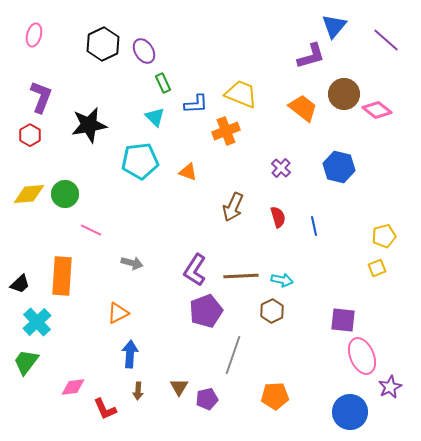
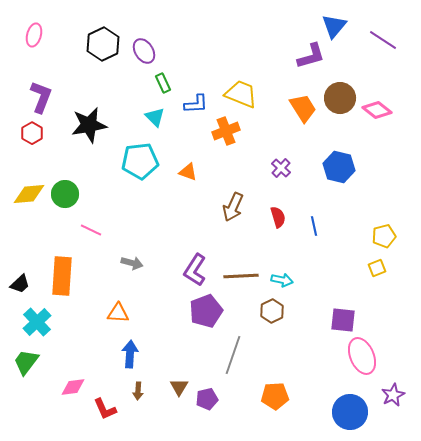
purple line at (386, 40): moved 3 px left; rotated 8 degrees counterclockwise
brown circle at (344, 94): moved 4 px left, 4 px down
orange trapezoid at (303, 108): rotated 20 degrees clockwise
red hexagon at (30, 135): moved 2 px right, 2 px up
orange triangle at (118, 313): rotated 30 degrees clockwise
purple star at (390, 387): moved 3 px right, 8 px down
